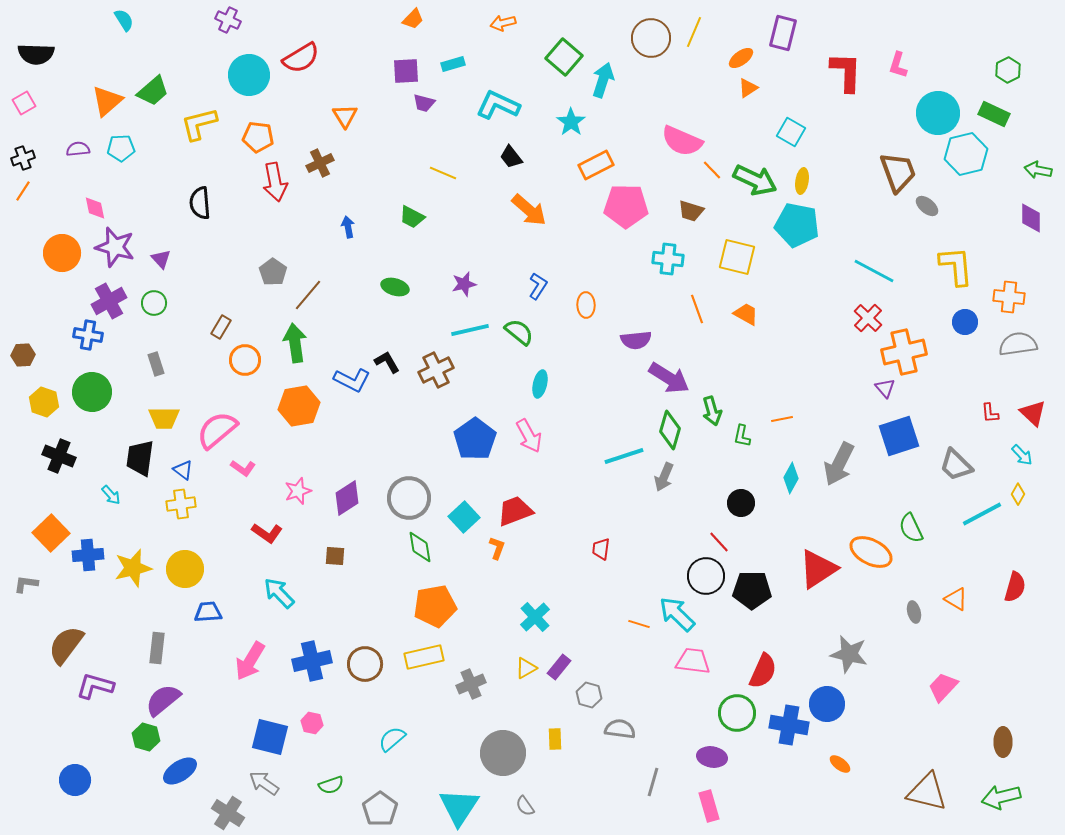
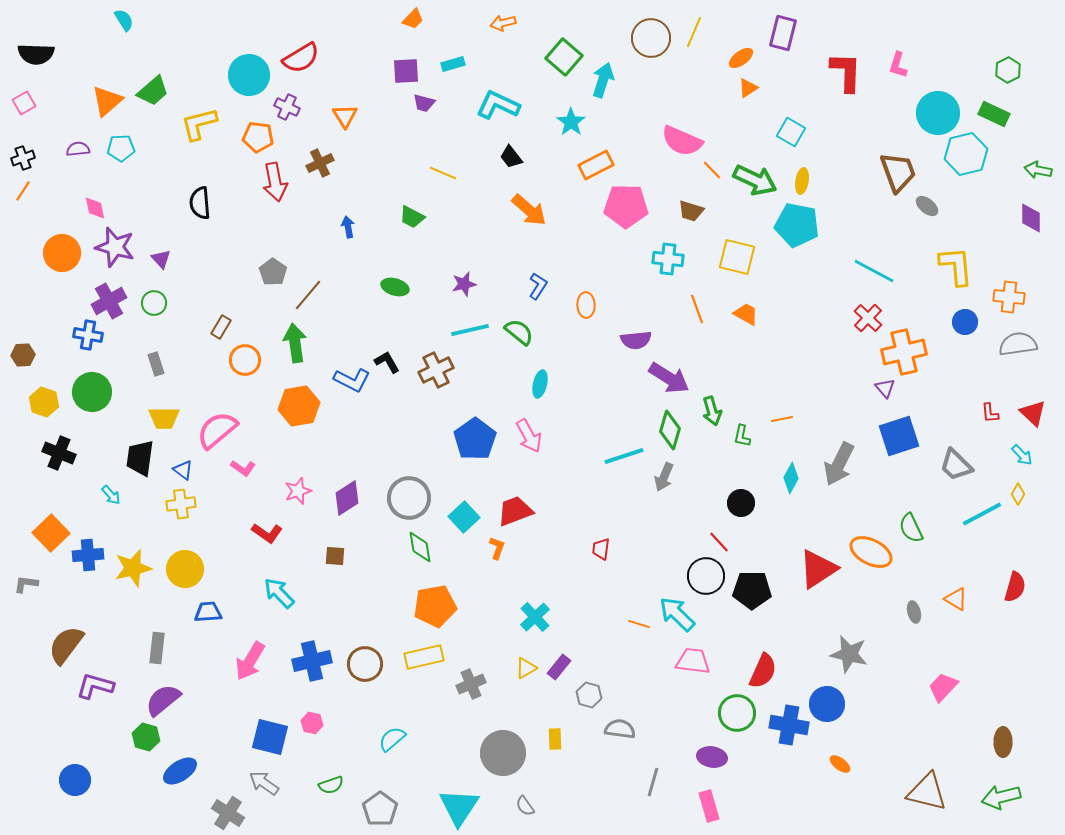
purple cross at (228, 20): moved 59 px right, 87 px down
black cross at (59, 456): moved 3 px up
